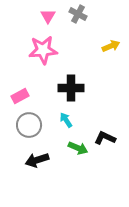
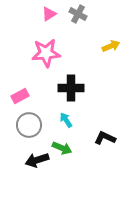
pink triangle: moved 1 px right, 2 px up; rotated 28 degrees clockwise
pink star: moved 3 px right, 3 px down
green arrow: moved 16 px left
